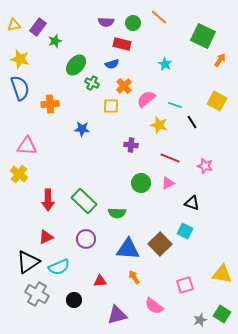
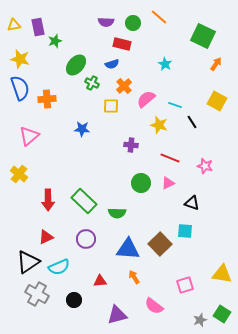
purple rectangle at (38, 27): rotated 48 degrees counterclockwise
orange arrow at (220, 60): moved 4 px left, 4 px down
orange cross at (50, 104): moved 3 px left, 5 px up
pink triangle at (27, 146): moved 2 px right, 10 px up; rotated 45 degrees counterclockwise
cyan square at (185, 231): rotated 21 degrees counterclockwise
